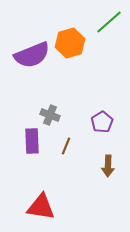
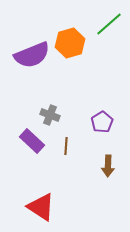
green line: moved 2 px down
purple rectangle: rotated 45 degrees counterclockwise
brown line: rotated 18 degrees counterclockwise
red triangle: rotated 24 degrees clockwise
